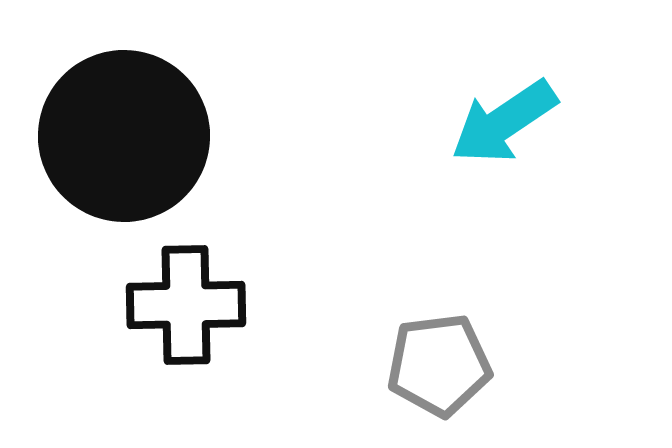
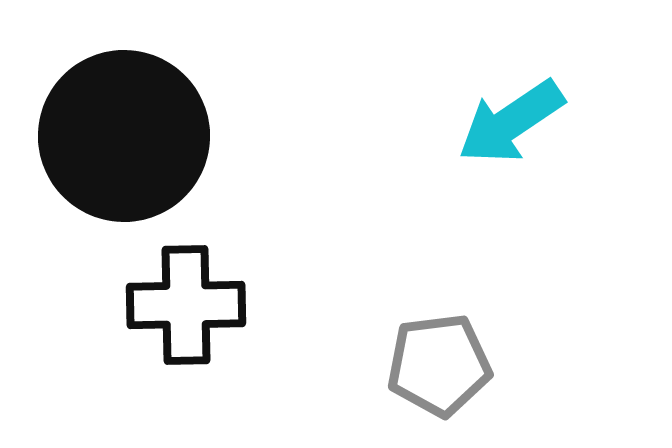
cyan arrow: moved 7 px right
